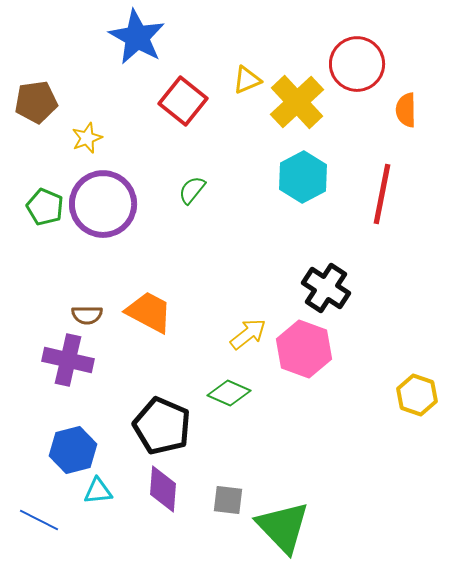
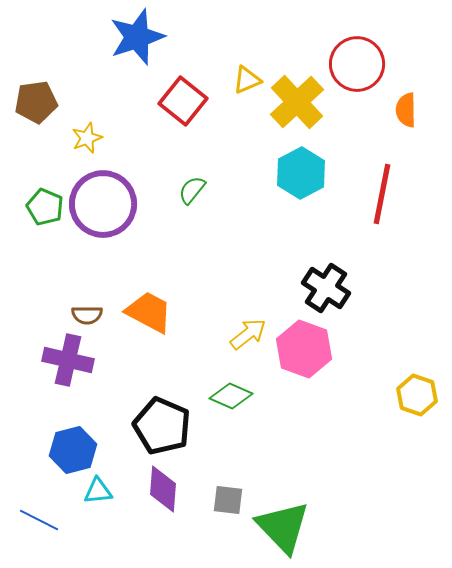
blue star: rotated 24 degrees clockwise
cyan hexagon: moved 2 px left, 4 px up
green diamond: moved 2 px right, 3 px down
